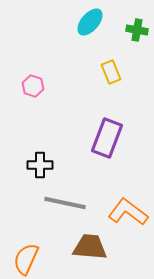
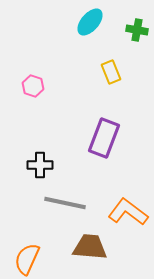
purple rectangle: moved 3 px left
orange semicircle: moved 1 px right
